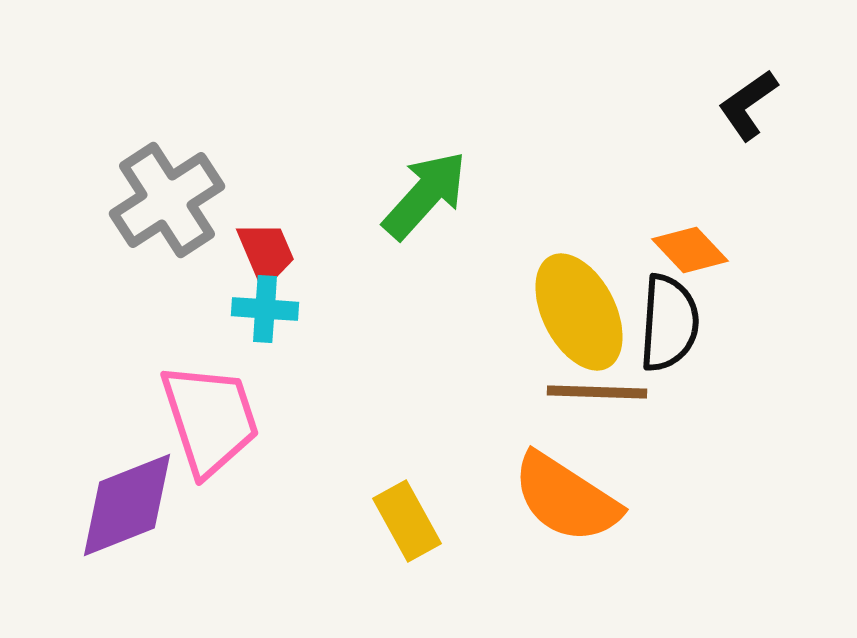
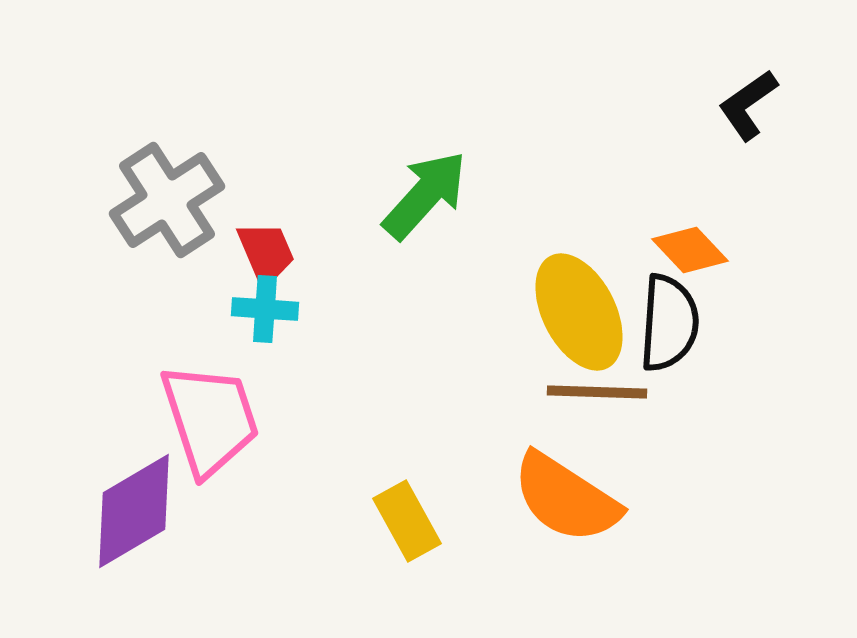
purple diamond: moved 7 px right, 6 px down; rotated 9 degrees counterclockwise
